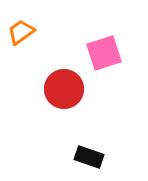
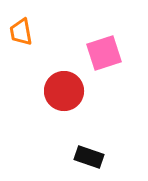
orange trapezoid: rotated 64 degrees counterclockwise
red circle: moved 2 px down
